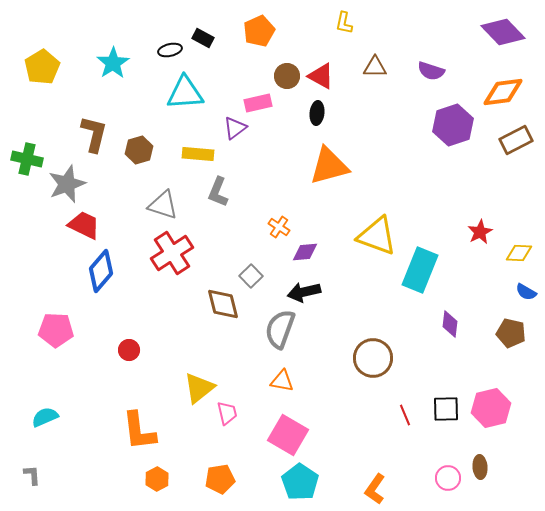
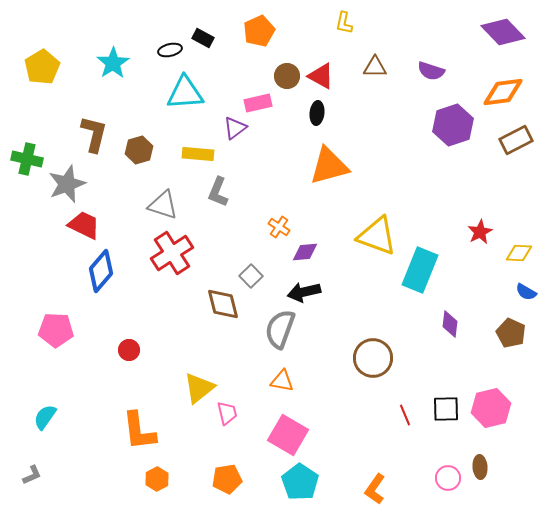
brown pentagon at (511, 333): rotated 12 degrees clockwise
cyan semicircle at (45, 417): rotated 32 degrees counterclockwise
gray L-shape at (32, 475): rotated 70 degrees clockwise
orange pentagon at (220, 479): moved 7 px right
